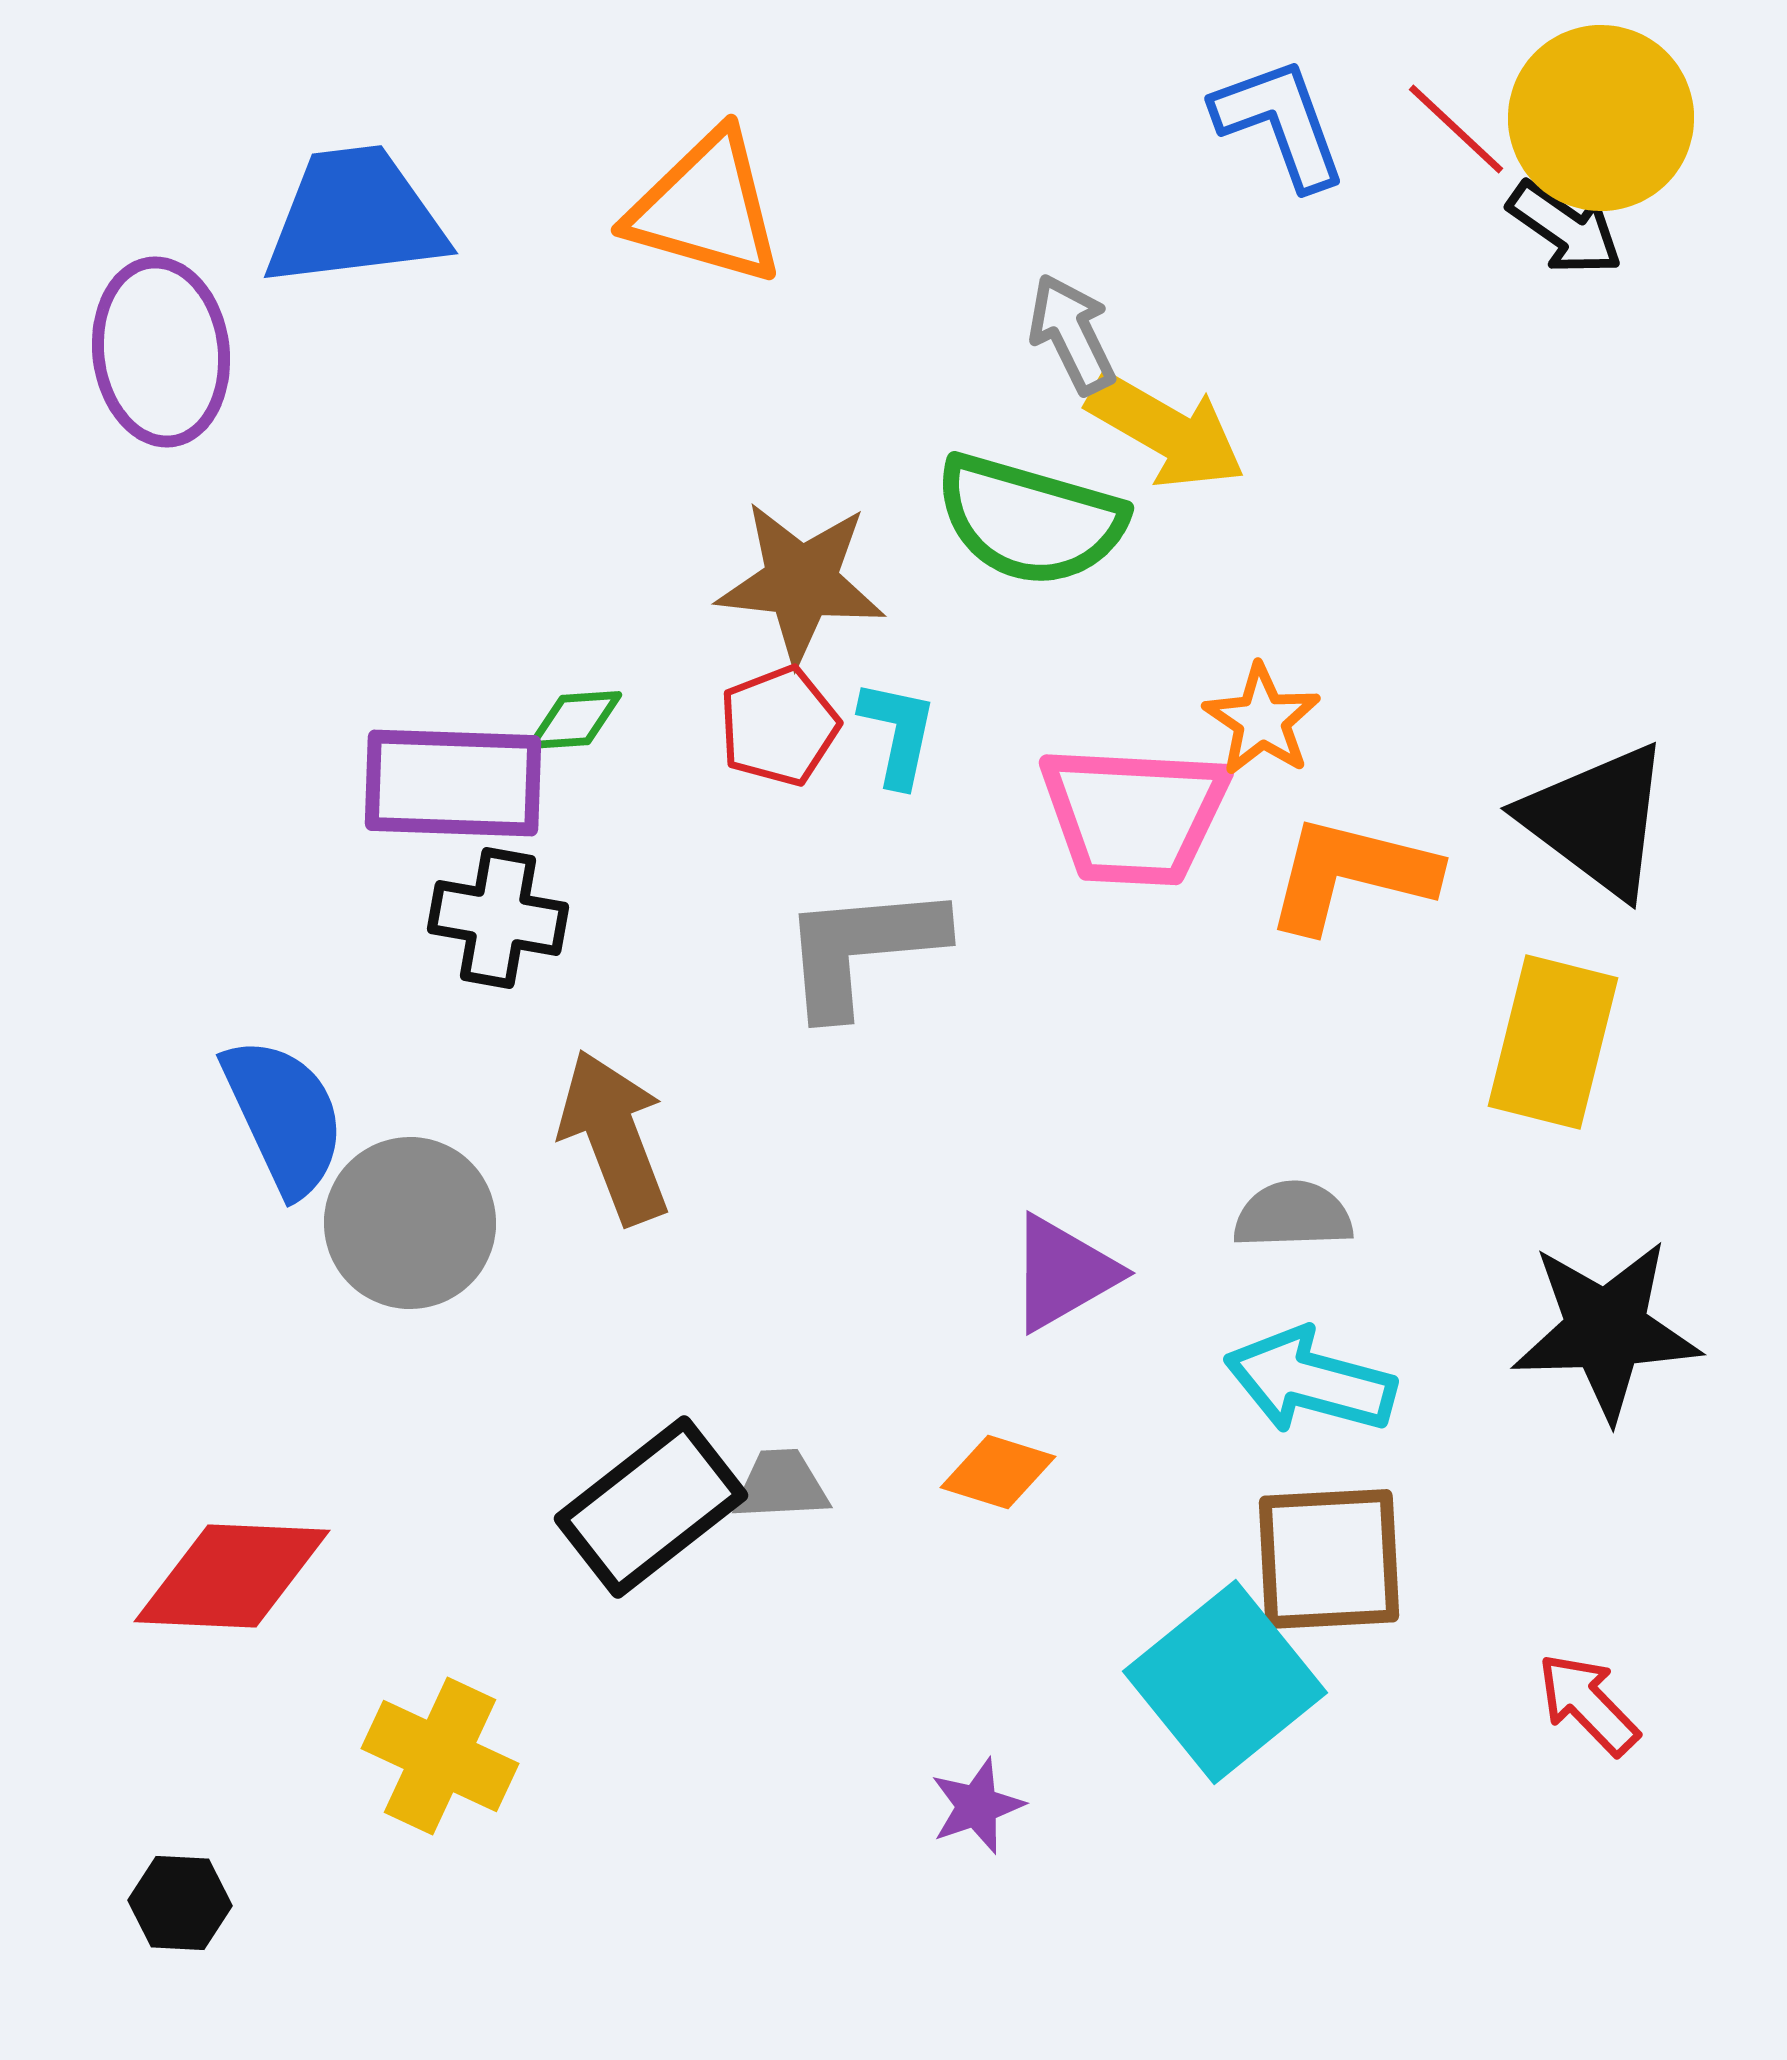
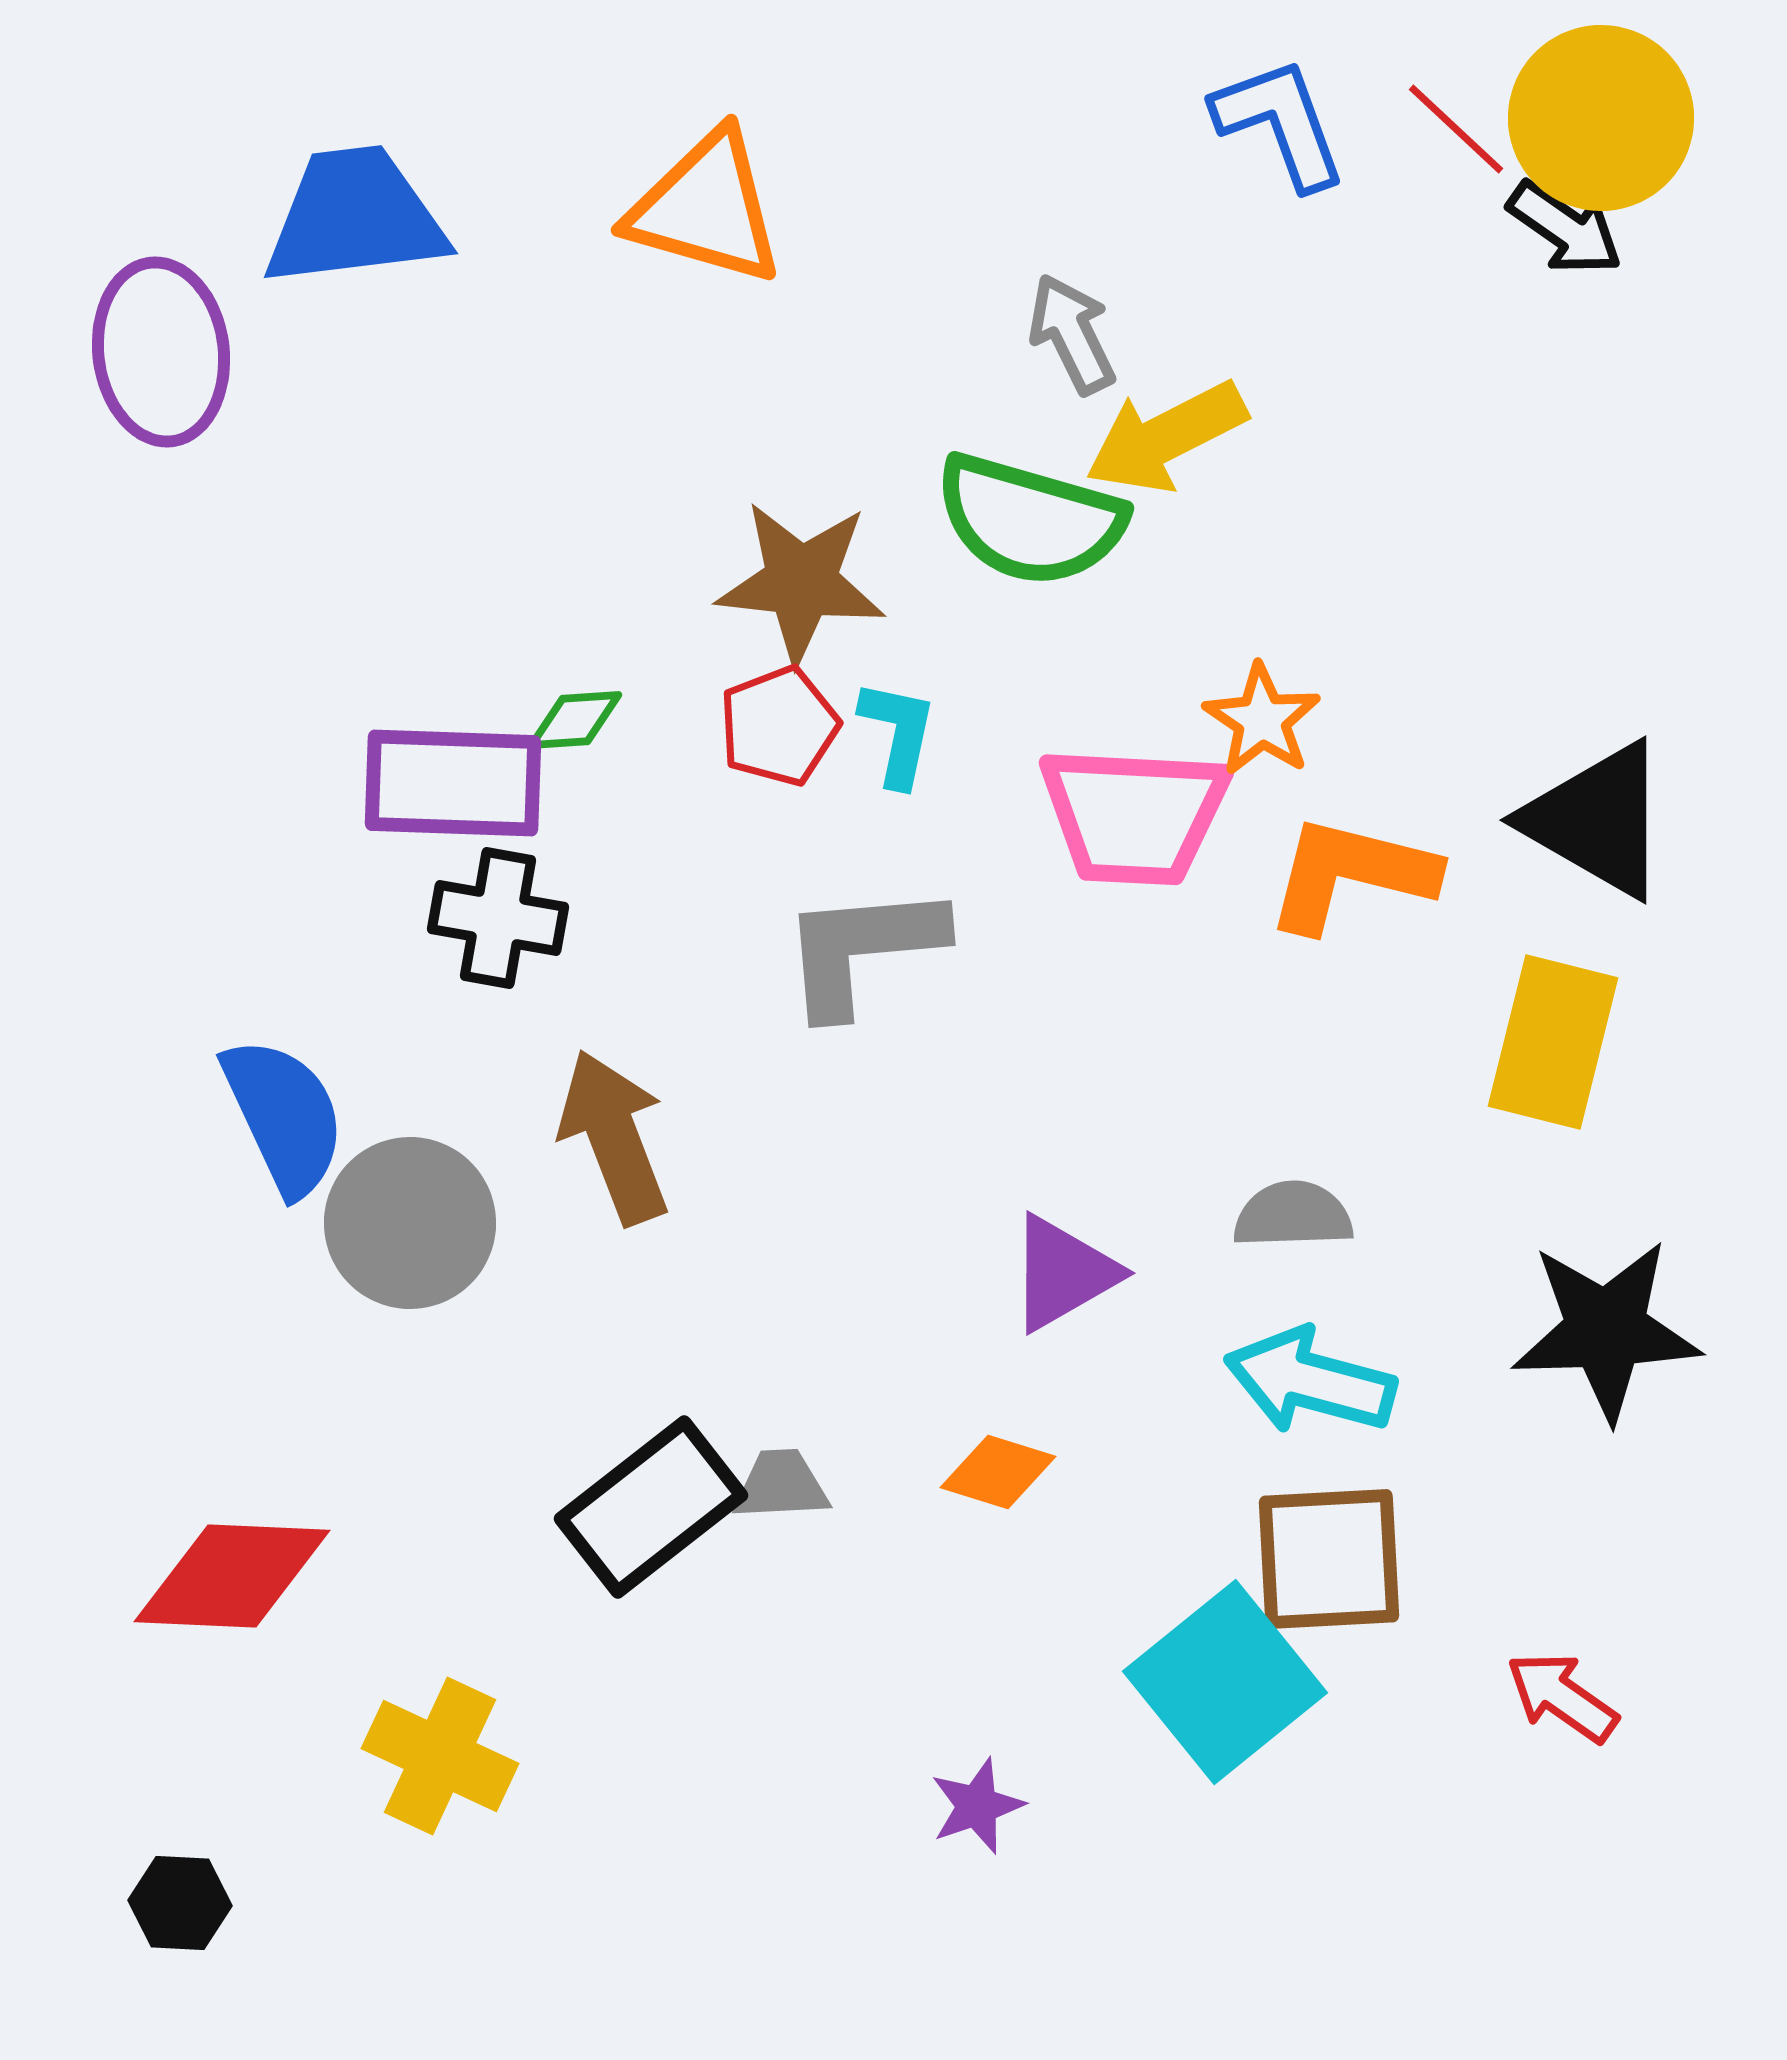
yellow arrow: moved 6 px down; rotated 123 degrees clockwise
black triangle: rotated 7 degrees counterclockwise
red arrow: moved 26 px left, 7 px up; rotated 11 degrees counterclockwise
